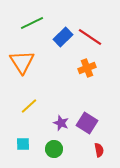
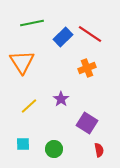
green line: rotated 15 degrees clockwise
red line: moved 3 px up
purple star: moved 24 px up; rotated 14 degrees clockwise
